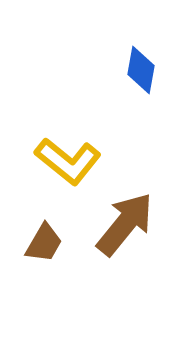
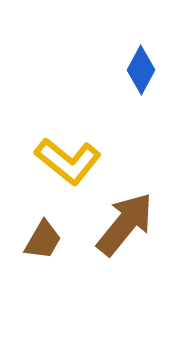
blue diamond: rotated 18 degrees clockwise
brown trapezoid: moved 1 px left, 3 px up
